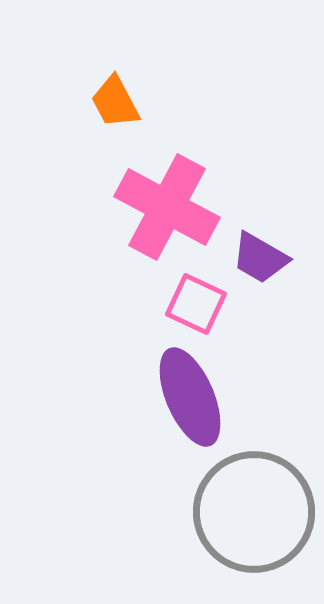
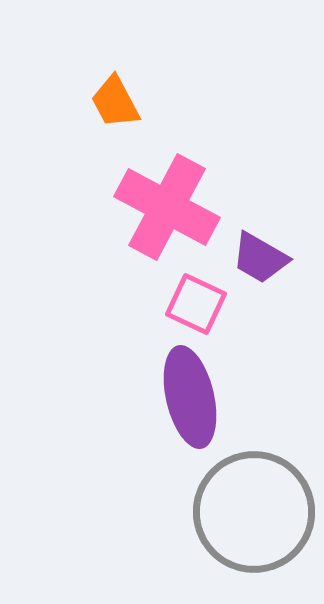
purple ellipse: rotated 10 degrees clockwise
